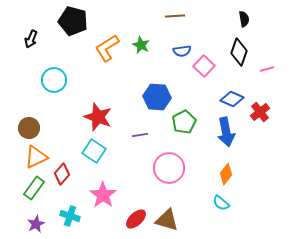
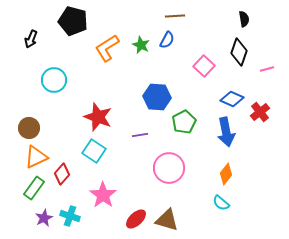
blue semicircle: moved 15 px left, 11 px up; rotated 54 degrees counterclockwise
purple star: moved 8 px right, 6 px up
